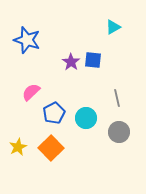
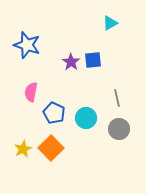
cyan triangle: moved 3 px left, 4 px up
blue star: moved 5 px down
blue square: rotated 12 degrees counterclockwise
pink semicircle: rotated 36 degrees counterclockwise
blue pentagon: rotated 20 degrees counterclockwise
gray circle: moved 3 px up
yellow star: moved 5 px right, 2 px down
